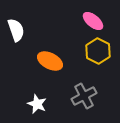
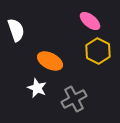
pink ellipse: moved 3 px left
gray cross: moved 10 px left, 3 px down
white star: moved 16 px up
